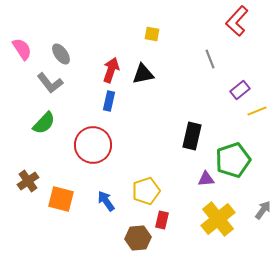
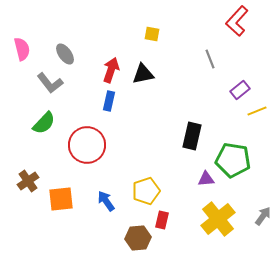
pink semicircle: rotated 20 degrees clockwise
gray ellipse: moved 4 px right
red circle: moved 6 px left
green pentagon: rotated 28 degrees clockwise
orange square: rotated 20 degrees counterclockwise
gray arrow: moved 6 px down
